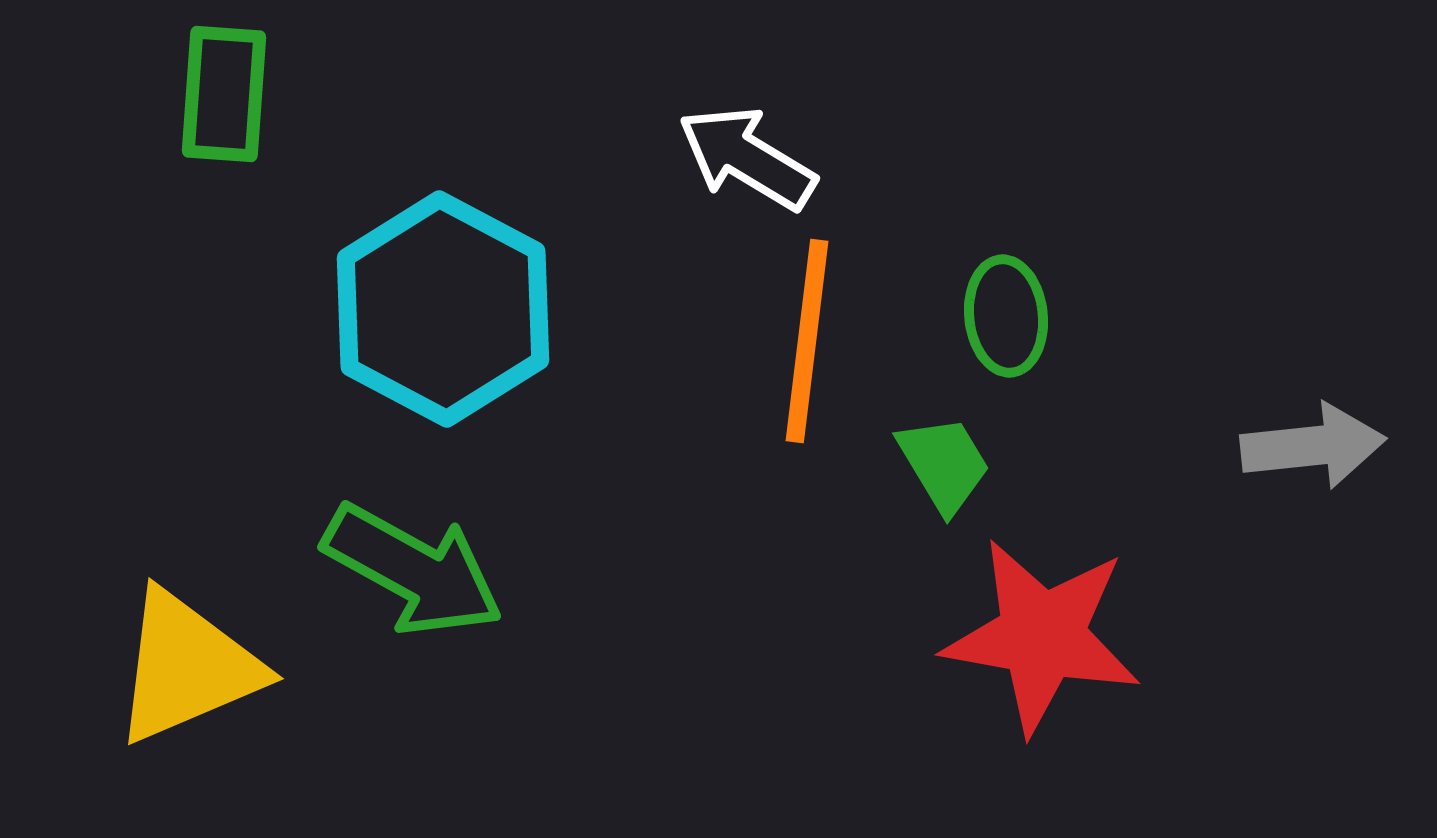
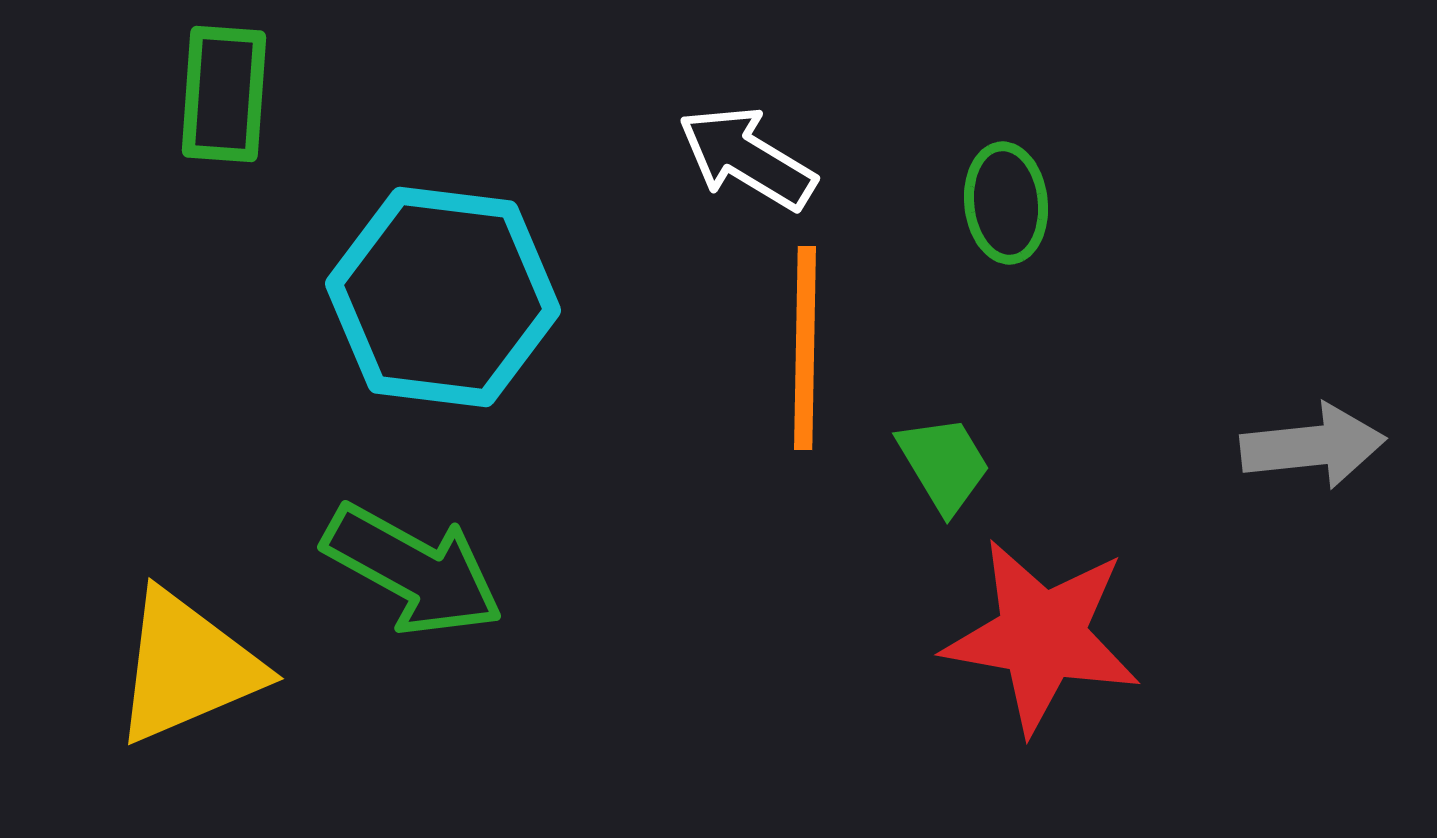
cyan hexagon: moved 12 px up; rotated 21 degrees counterclockwise
green ellipse: moved 113 px up
orange line: moved 2 px left, 7 px down; rotated 6 degrees counterclockwise
